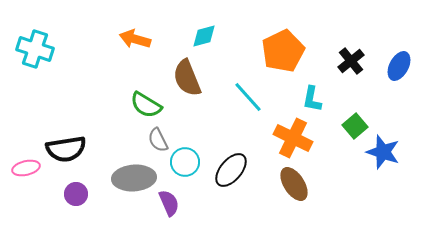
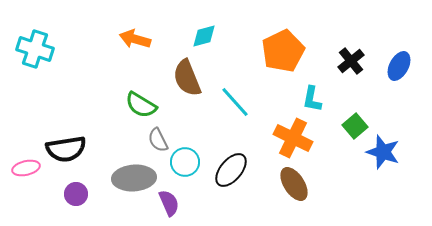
cyan line: moved 13 px left, 5 px down
green semicircle: moved 5 px left
